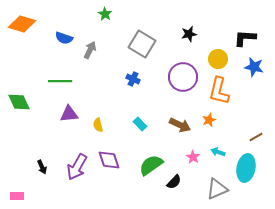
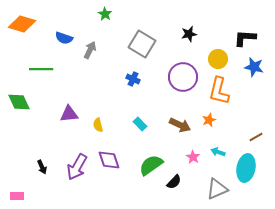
green line: moved 19 px left, 12 px up
